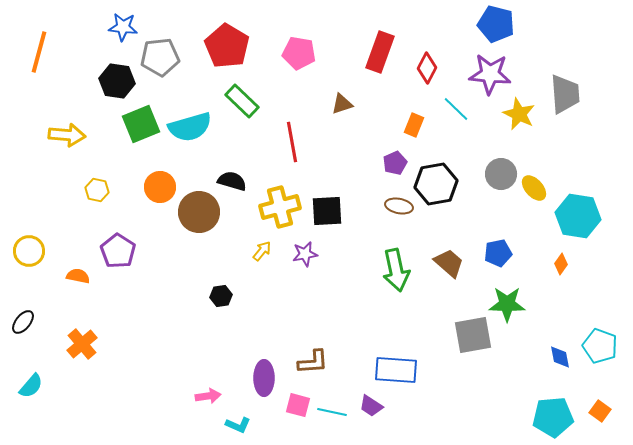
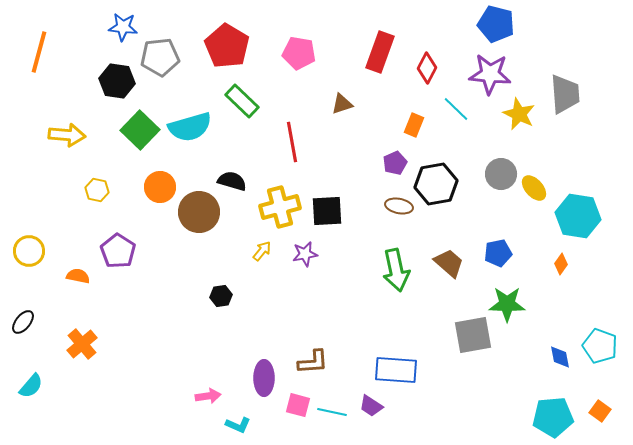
green square at (141, 124): moved 1 px left, 6 px down; rotated 24 degrees counterclockwise
